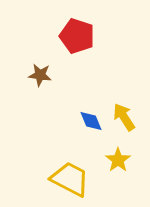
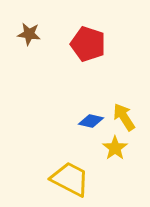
red pentagon: moved 11 px right, 8 px down
brown star: moved 11 px left, 41 px up
blue diamond: rotated 55 degrees counterclockwise
yellow star: moved 3 px left, 12 px up
